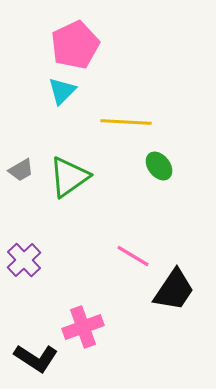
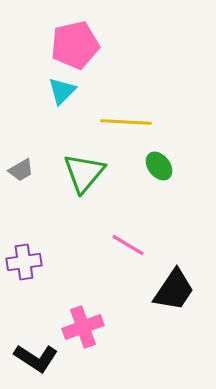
pink pentagon: rotated 12 degrees clockwise
green triangle: moved 15 px right, 4 px up; rotated 15 degrees counterclockwise
pink line: moved 5 px left, 11 px up
purple cross: moved 2 px down; rotated 36 degrees clockwise
